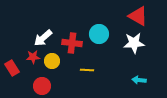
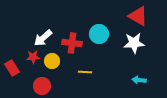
yellow line: moved 2 px left, 2 px down
